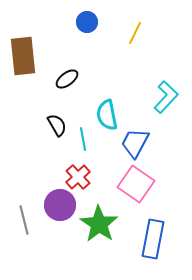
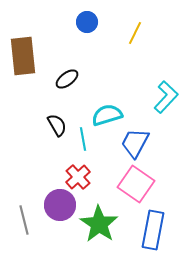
cyan semicircle: rotated 84 degrees clockwise
blue rectangle: moved 9 px up
